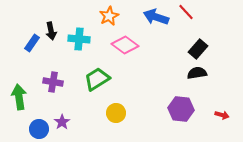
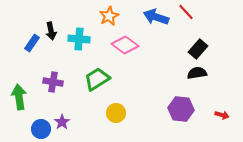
blue circle: moved 2 px right
